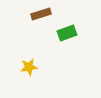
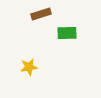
green rectangle: rotated 18 degrees clockwise
